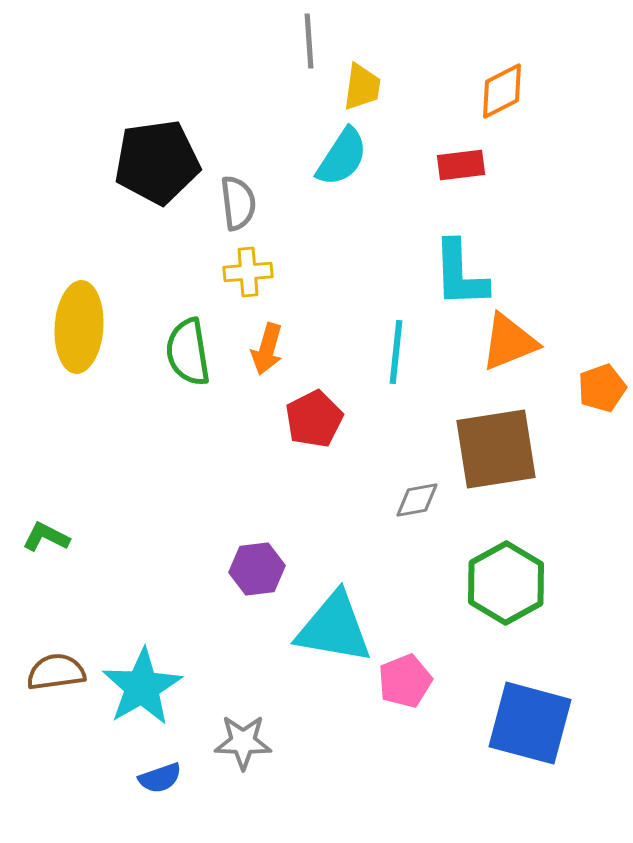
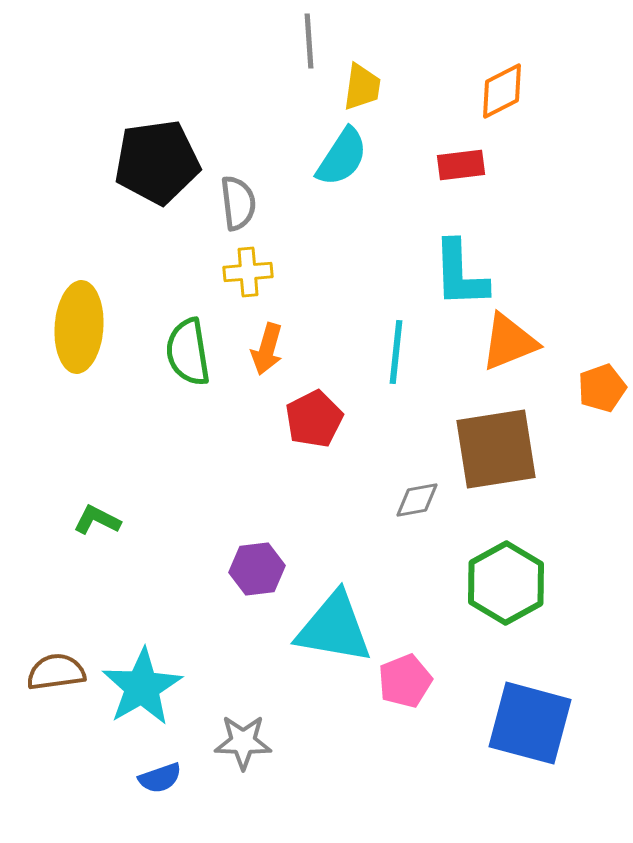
green L-shape: moved 51 px right, 17 px up
